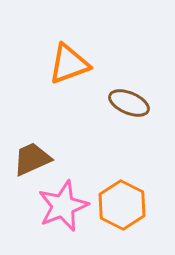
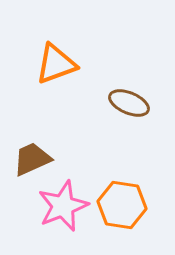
orange triangle: moved 13 px left
orange hexagon: rotated 18 degrees counterclockwise
